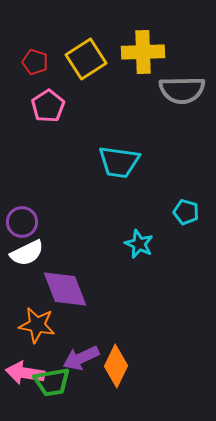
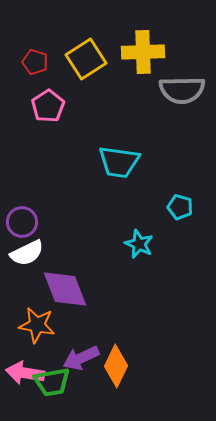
cyan pentagon: moved 6 px left, 5 px up
